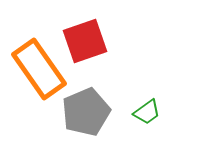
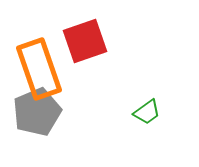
orange rectangle: rotated 16 degrees clockwise
gray pentagon: moved 49 px left
